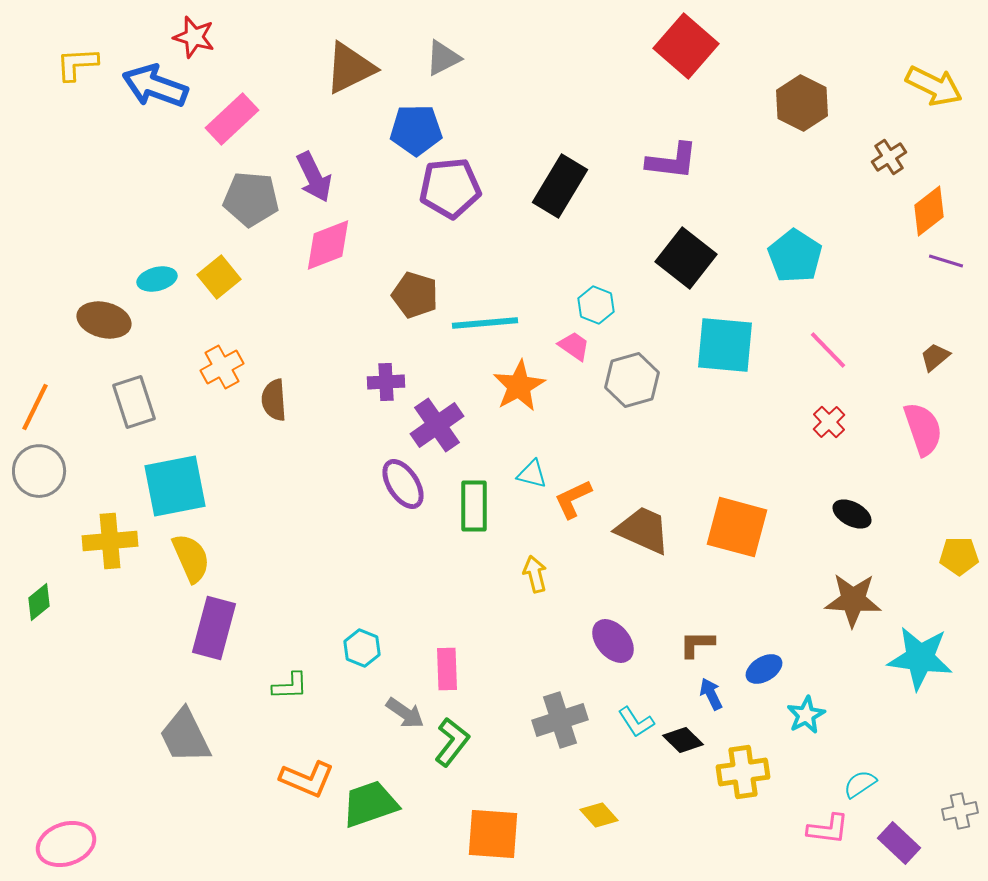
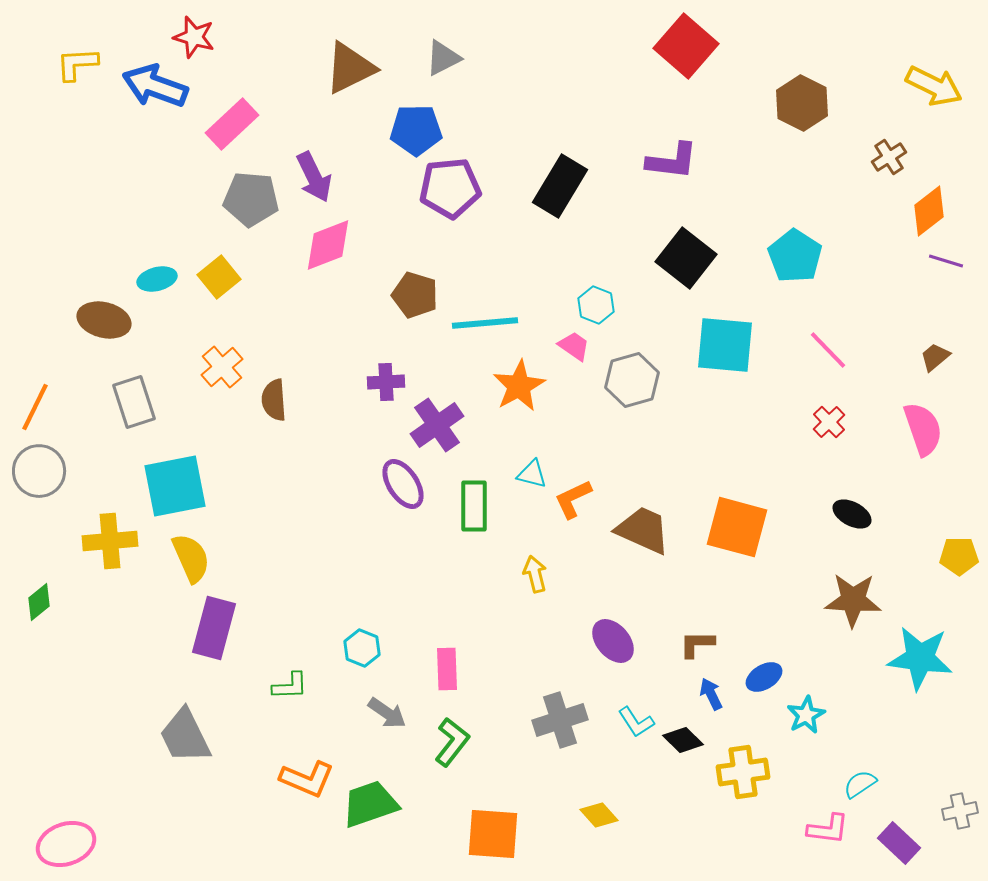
pink rectangle at (232, 119): moved 5 px down
orange cross at (222, 367): rotated 12 degrees counterclockwise
blue ellipse at (764, 669): moved 8 px down
gray arrow at (405, 713): moved 18 px left
